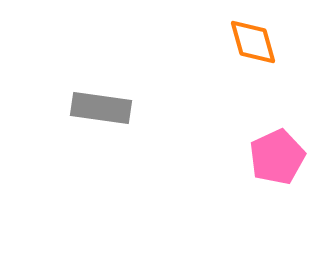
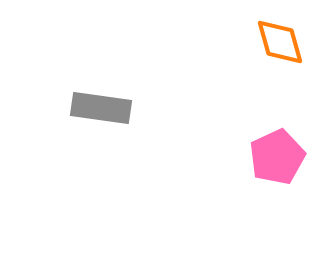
orange diamond: moved 27 px right
